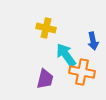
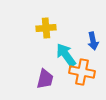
yellow cross: rotated 18 degrees counterclockwise
